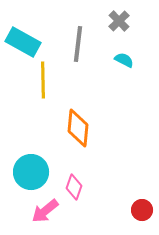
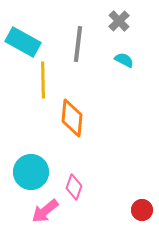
orange diamond: moved 6 px left, 10 px up
